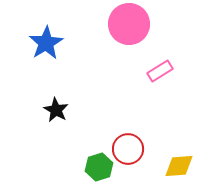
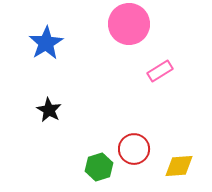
black star: moved 7 px left
red circle: moved 6 px right
